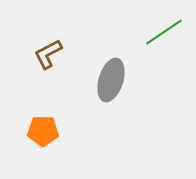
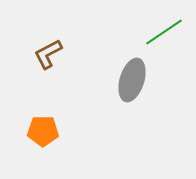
gray ellipse: moved 21 px right
